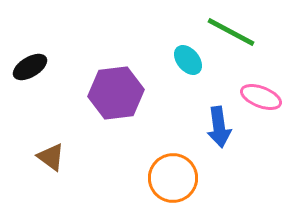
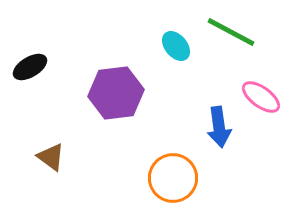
cyan ellipse: moved 12 px left, 14 px up
pink ellipse: rotated 15 degrees clockwise
